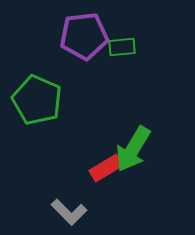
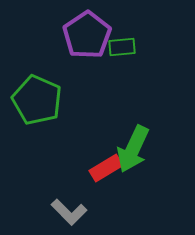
purple pentagon: moved 3 px right, 1 px up; rotated 27 degrees counterclockwise
green arrow: rotated 6 degrees counterclockwise
